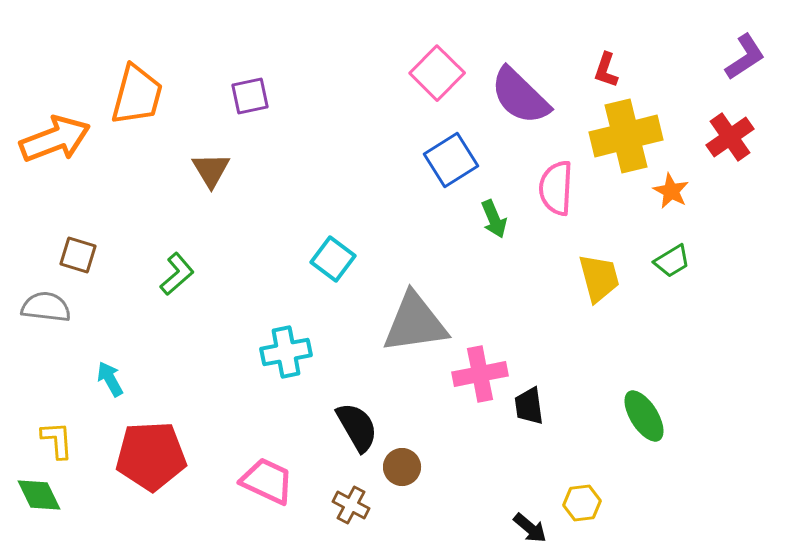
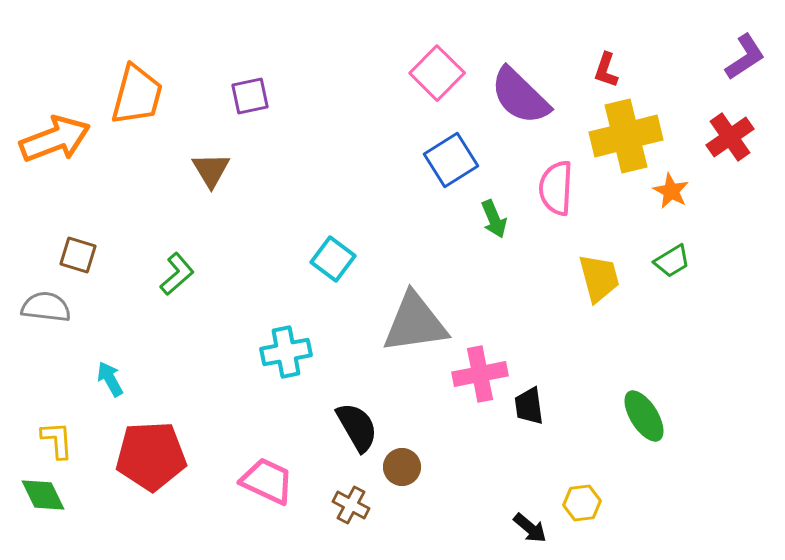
green diamond: moved 4 px right
